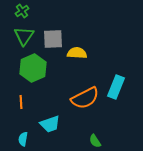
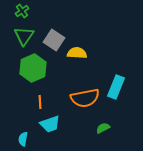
gray square: moved 1 px right, 1 px down; rotated 35 degrees clockwise
orange semicircle: rotated 16 degrees clockwise
orange line: moved 19 px right
green semicircle: moved 8 px right, 13 px up; rotated 96 degrees clockwise
